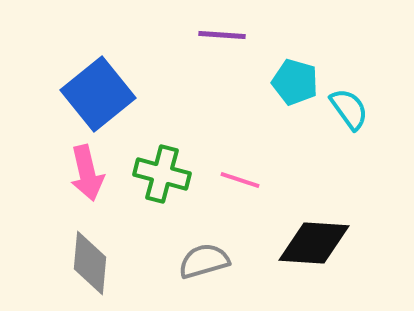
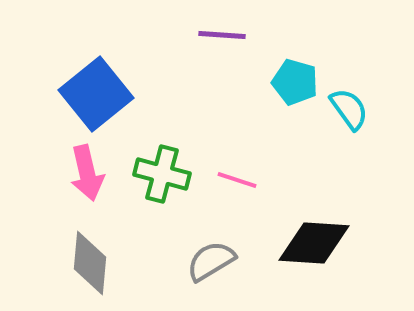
blue square: moved 2 px left
pink line: moved 3 px left
gray semicircle: moved 7 px right; rotated 15 degrees counterclockwise
